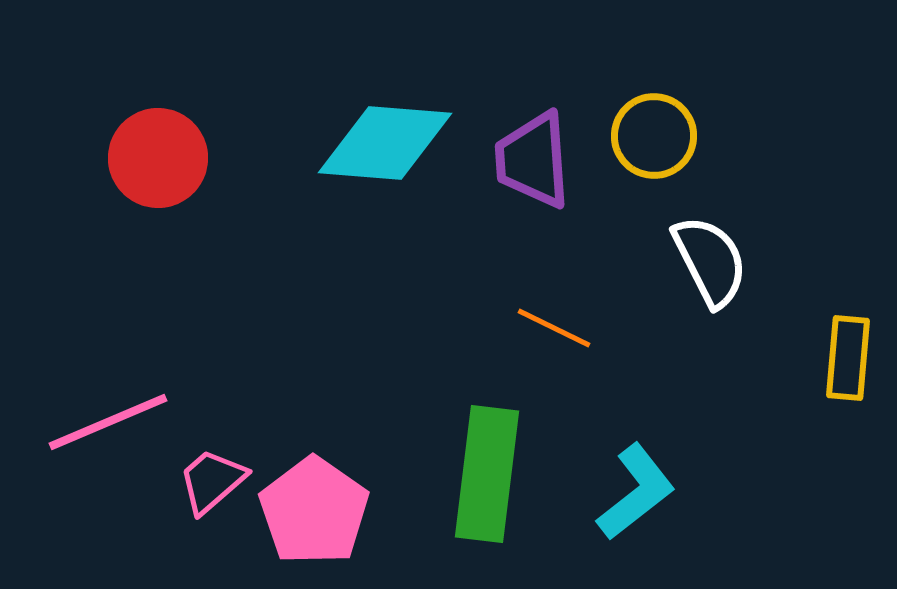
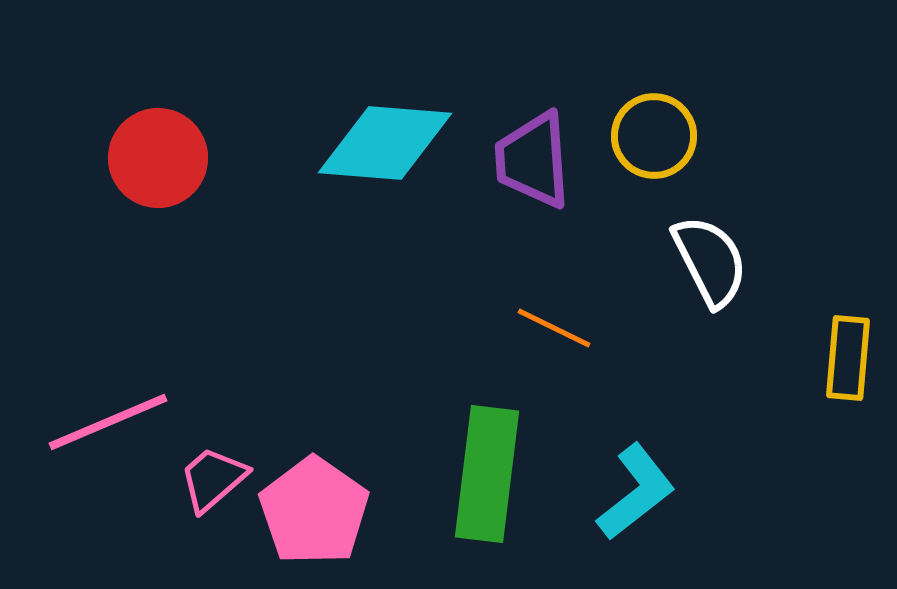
pink trapezoid: moved 1 px right, 2 px up
